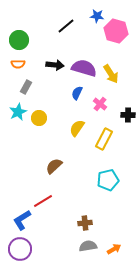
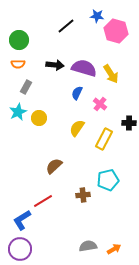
black cross: moved 1 px right, 8 px down
brown cross: moved 2 px left, 28 px up
